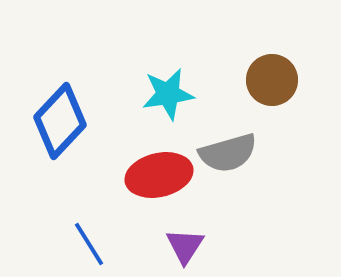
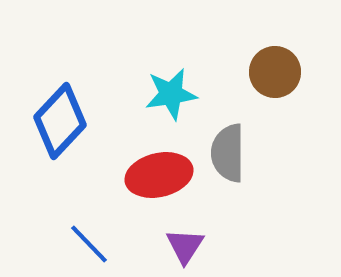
brown circle: moved 3 px right, 8 px up
cyan star: moved 3 px right
gray semicircle: rotated 106 degrees clockwise
blue line: rotated 12 degrees counterclockwise
